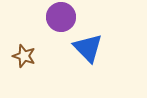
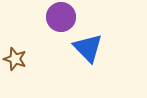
brown star: moved 9 px left, 3 px down
